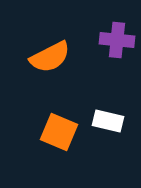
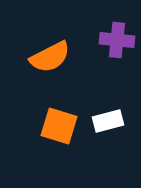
white rectangle: rotated 28 degrees counterclockwise
orange square: moved 6 px up; rotated 6 degrees counterclockwise
